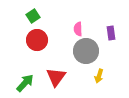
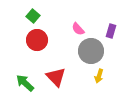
green square: rotated 16 degrees counterclockwise
pink semicircle: rotated 40 degrees counterclockwise
purple rectangle: moved 2 px up; rotated 24 degrees clockwise
gray circle: moved 5 px right
red triangle: rotated 20 degrees counterclockwise
green arrow: rotated 90 degrees counterclockwise
